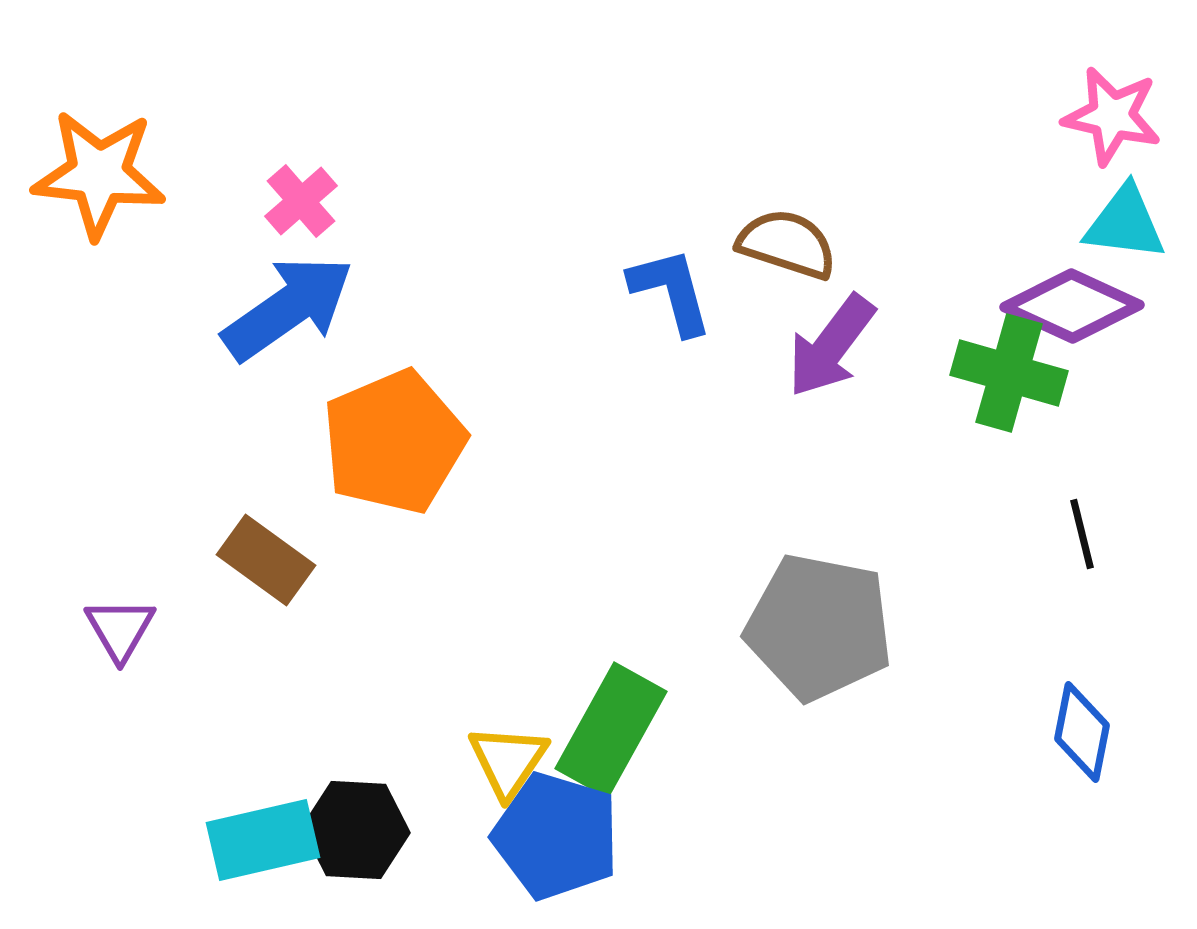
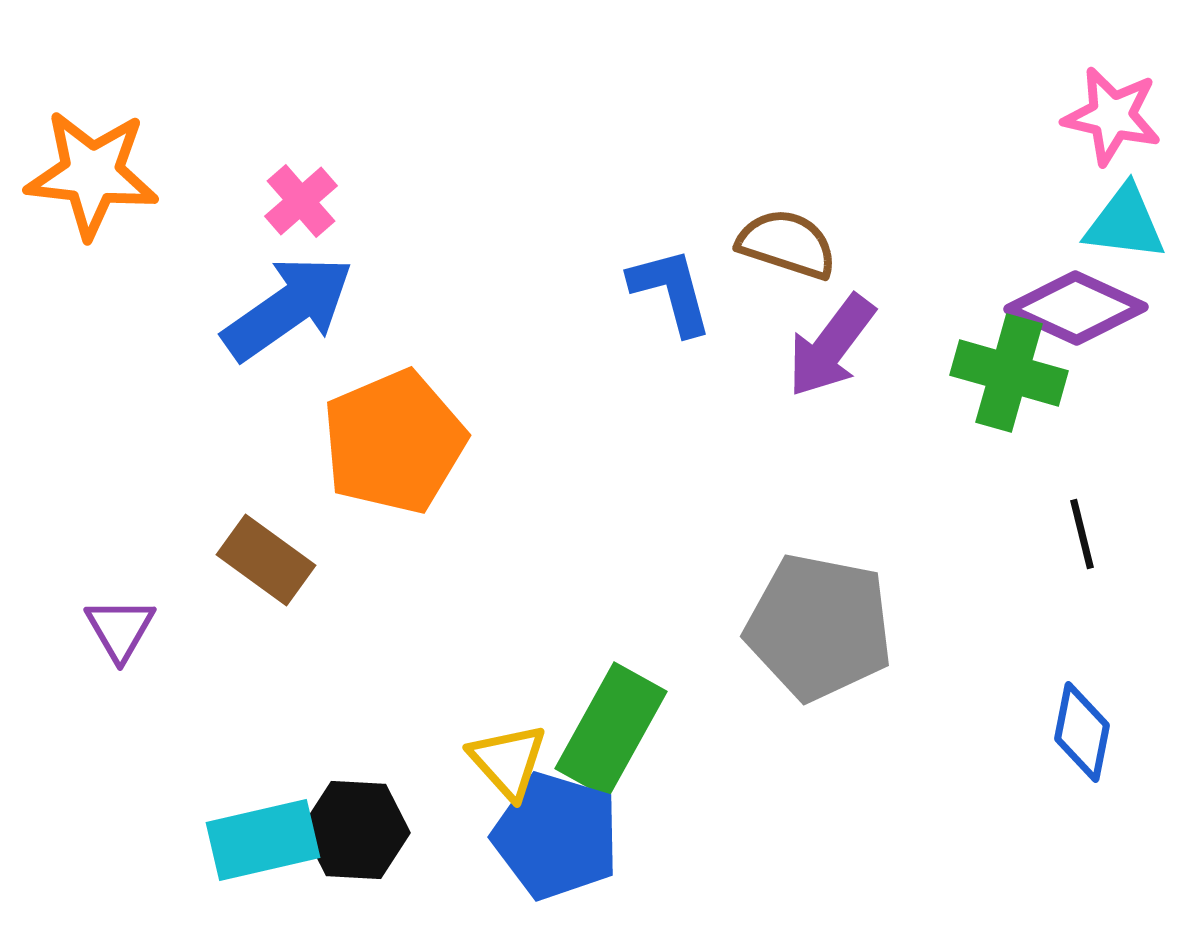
orange star: moved 7 px left
purple diamond: moved 4 px right, 2 px down
yellow triangle: rotated 16 degrees counterclockwise
